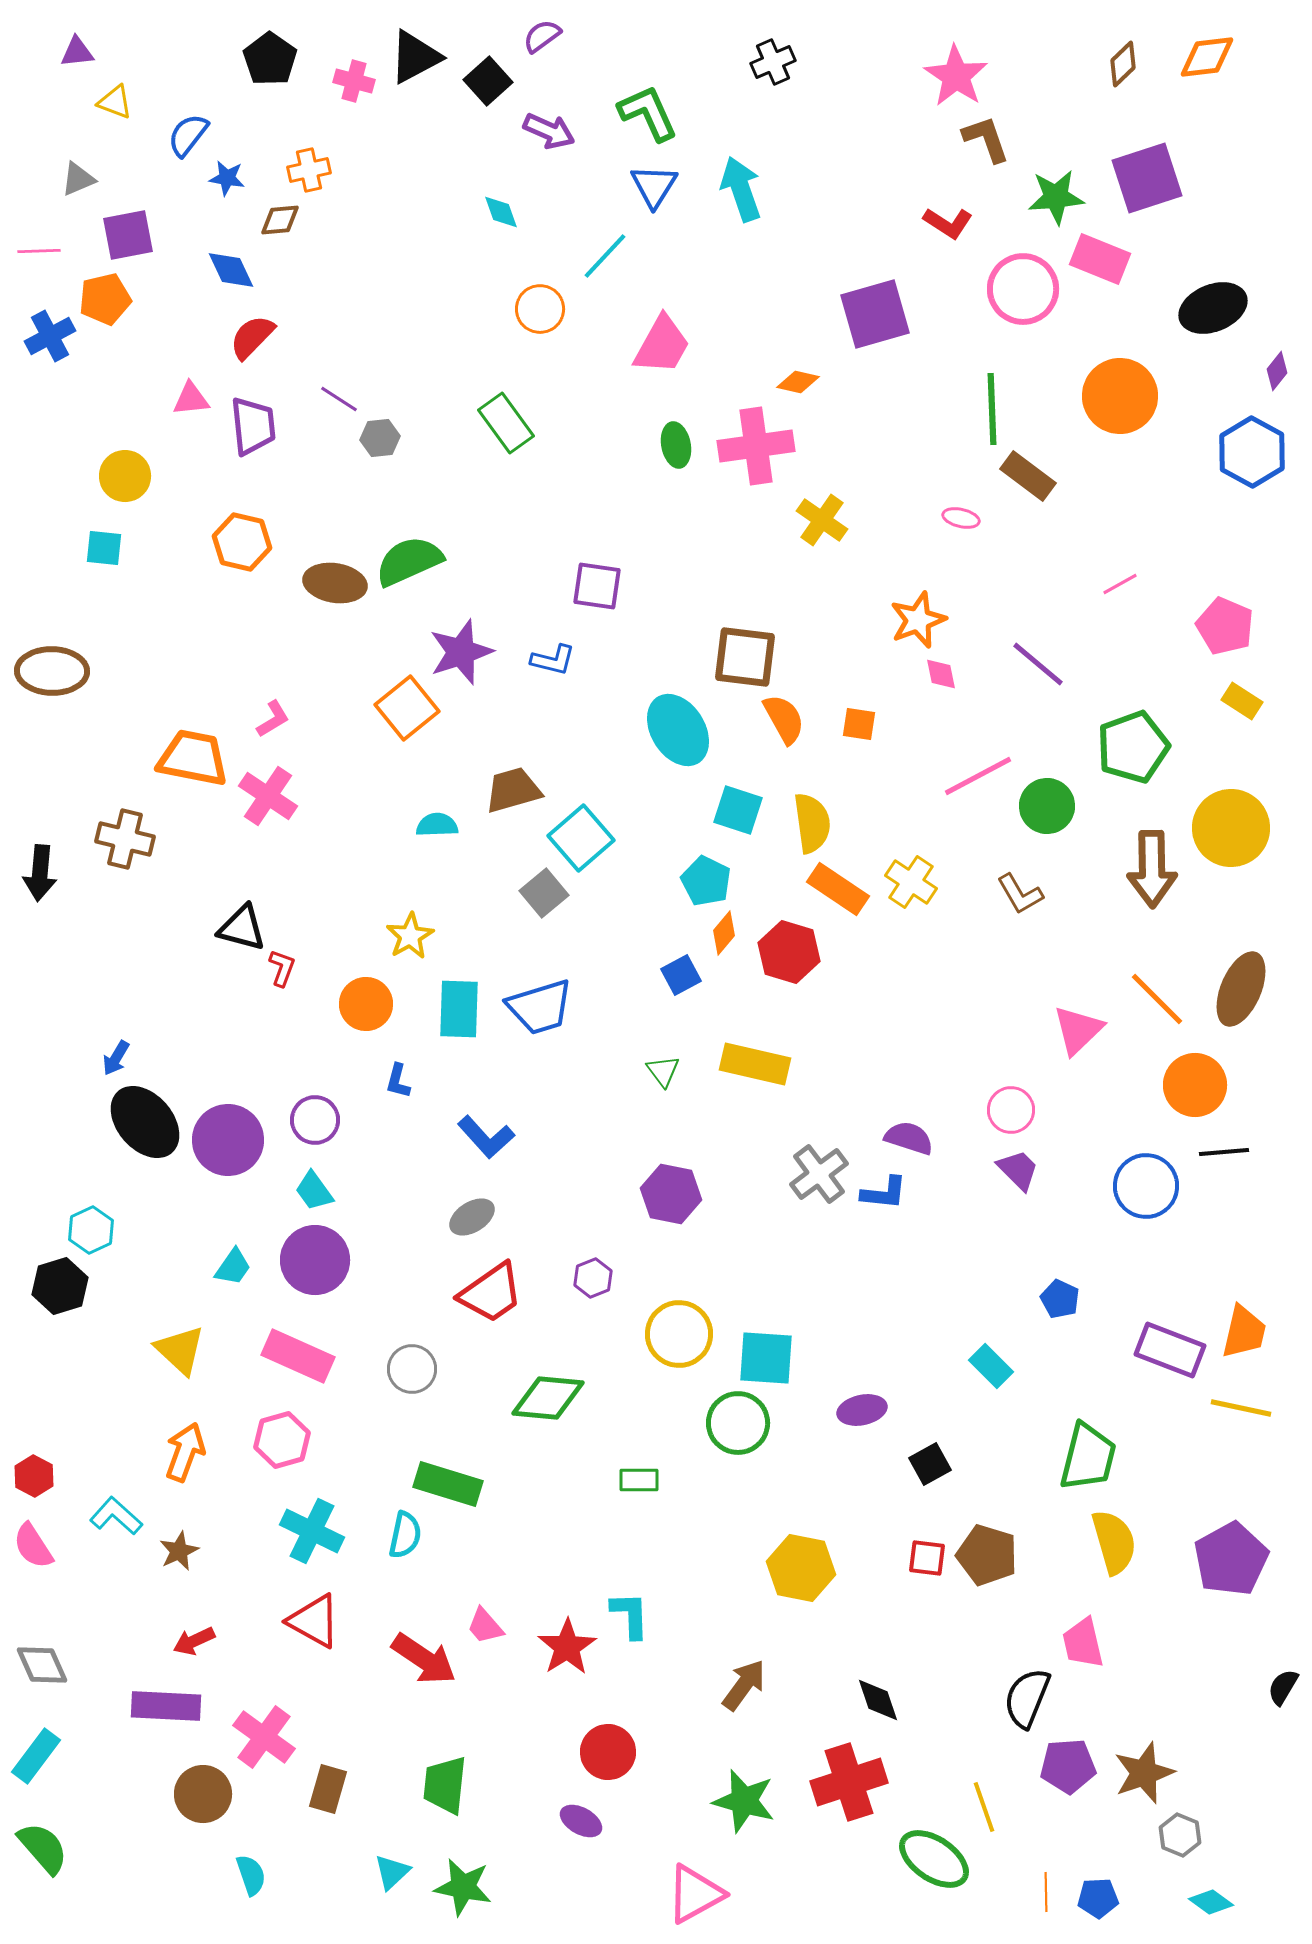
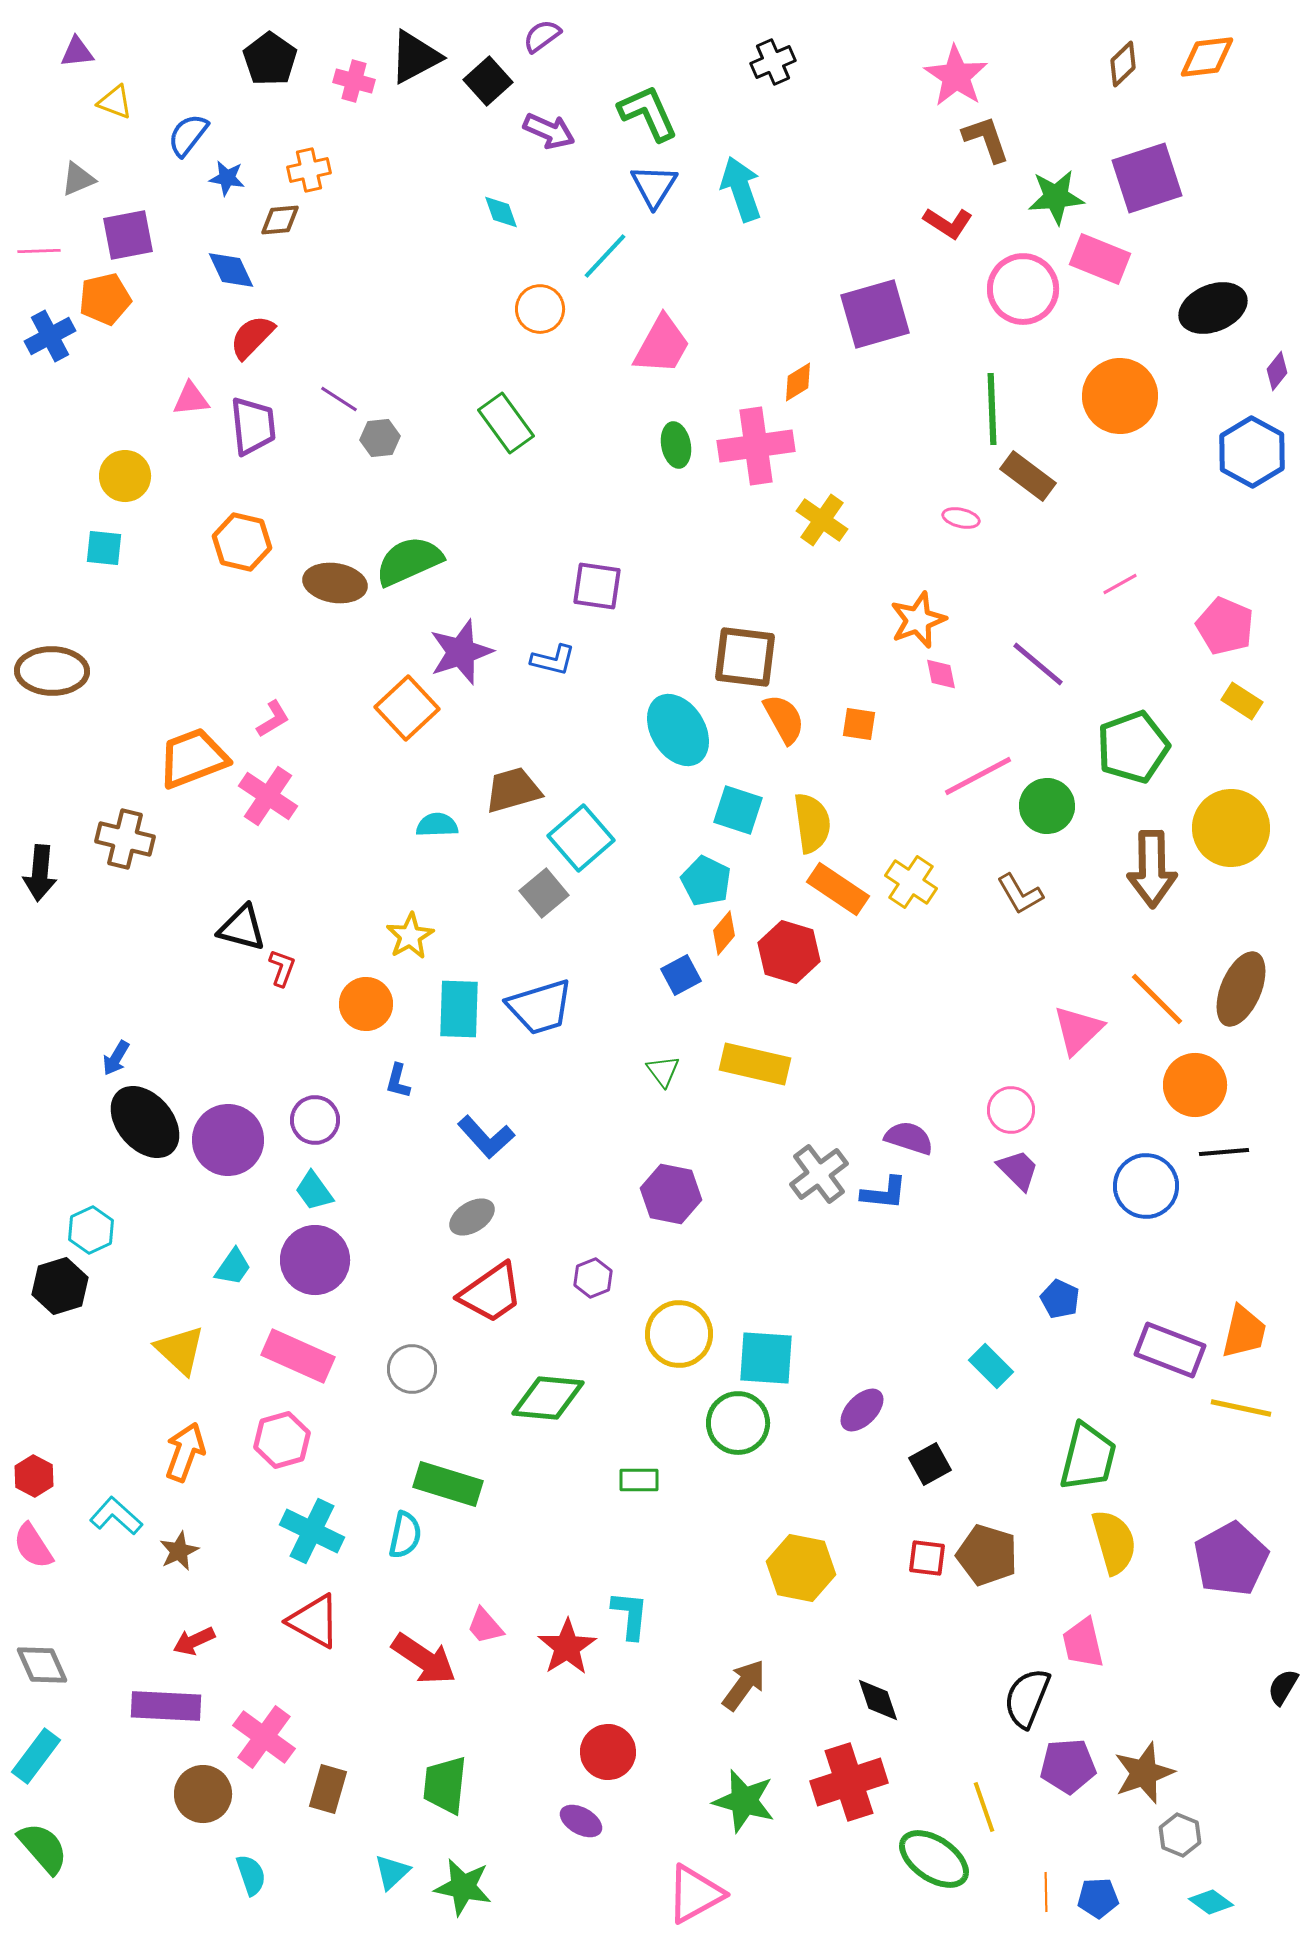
orange diamond at (798, 382): rotated 45 degrees counterclockwise
orange square at (407, 708): rotated 4 degrees counterclockwise
orange trapezoid at (193, 758): rotated 32 degrees counterclockwise
purple ellipse at (862, 1410): rotated 33 degrees counterclockwise
cyan L-shape at (630, 1615): rotated 8 degrees clockwise
